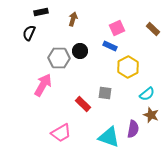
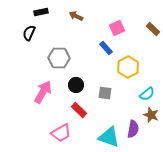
brown arrow: moved 3 px right, 3 px up; rotated 80 degrees counterclockwise
blue rectangle: moved 4 px left, 2 px down; rotated 24 degrees clockwise
black circle: moved 4 px left, 34 px down
pink arrow: moved 7 px down
red rectangle: moved 4 px left, 6 px down
